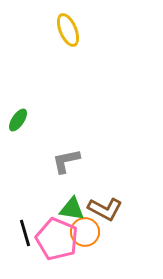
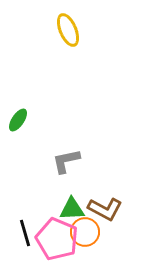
green triangle: rotated 12 degrees counterclockwise
